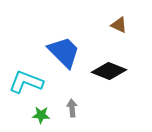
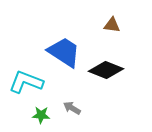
brown triangle: moved 7 px left; rotated 18 degrees counterclockwise
blue trapezoid: rotated 12 degrees counterclockwise
black diamond: moved 3 px left, 1 px up
gray arrow: rotated 54 degrees counterclockwise
